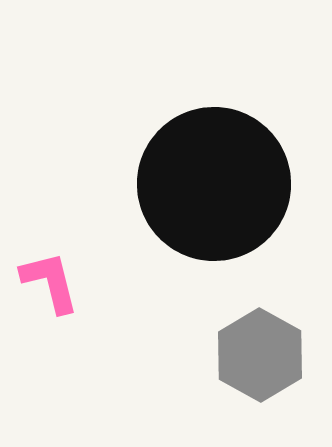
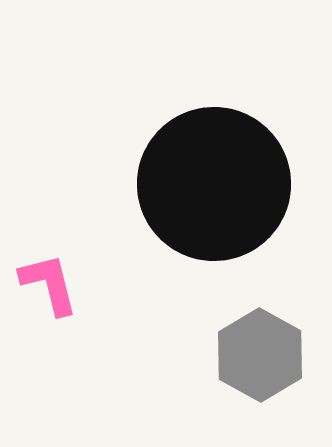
pink L-shape: moved 1 px left, 2 px down
